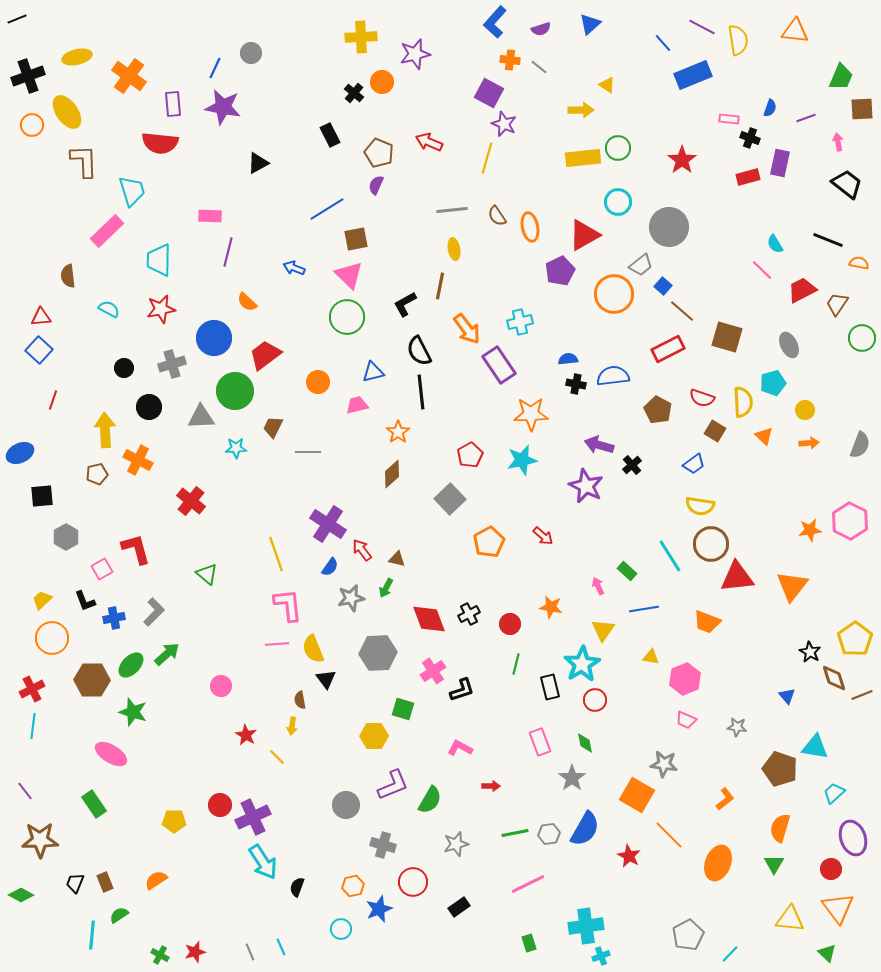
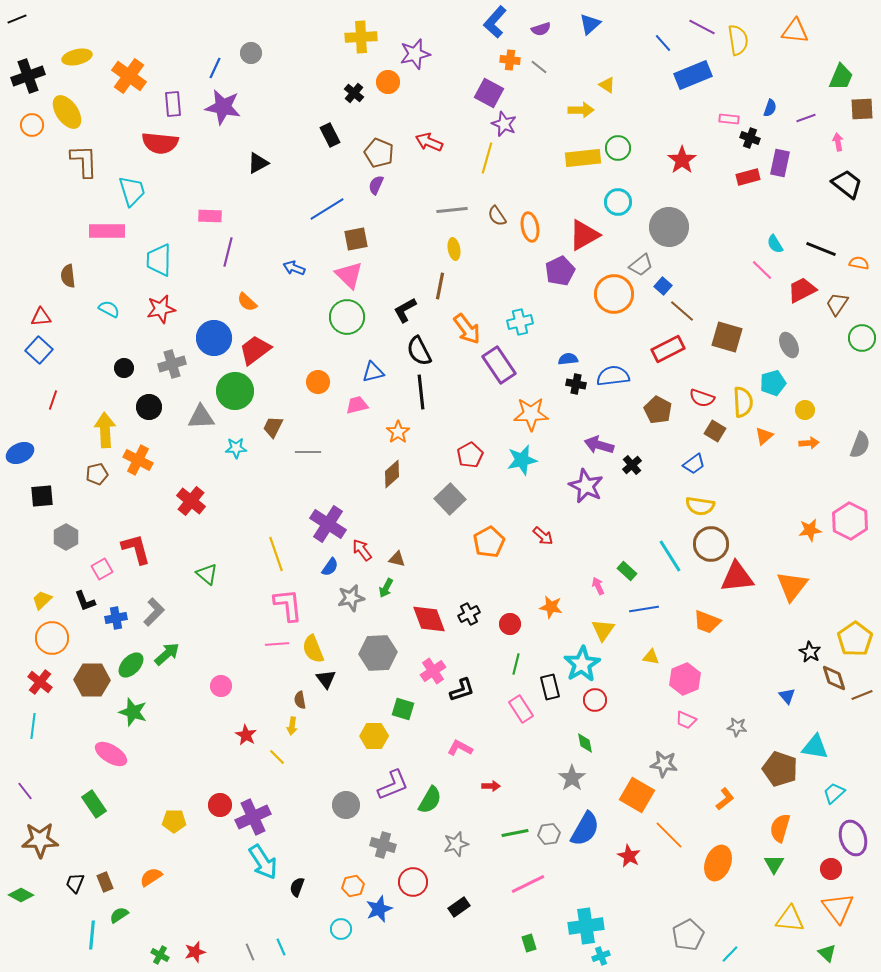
orange circle at (382, 82): moved 6 px right
pink rectangle at (107, 231): rotated 44 degrees clockwise
black line at (828, 240): moved 7 px left, 9 px down
black L-shape at (405, 304): moved 6 px down
red trapezoid at (265, 355): moved 10 px left, 5 px up
orange triangle at (764, 436): rotated 36 degrees clockwise
blue cross at (114, 618): moved 2 px right
red cross at (32, 689): moved 8 px right, 7 px up; rotated 25 degrees counterclockwise
pink rectangle at (540, 742): moved 19 px left, 33 px up; rotated 12 degrees counterclockwise
orange semicircle at (156, 880): moved 5 px left, 3 px up
